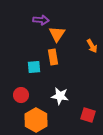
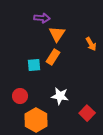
purple arrow: moved 1 px right, 2 px up
orange arrow: moved 1 px left, 2 px up
orange rectangle: rotated 42 degrees clockwise
cyan square: moved 2 px up
red circle: moved 1 px left, 1 px down
red square: moved 1 px left, 2 px up; rotated 28 degrees clockwise
